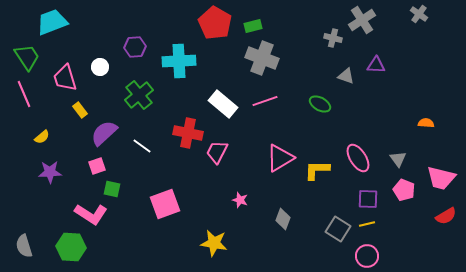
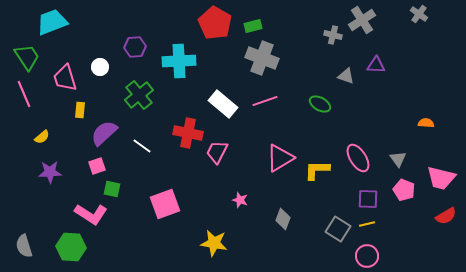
gray cross at (333, 38): moved 3 px up
yellow rectangle at (80, 110): rotated 42 degrees clockwise
